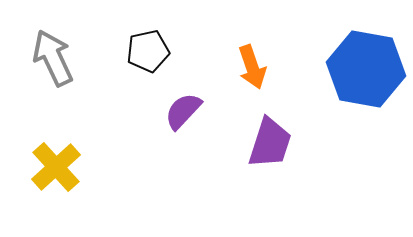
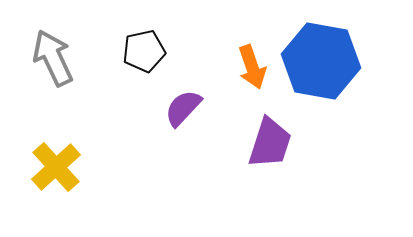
black pentagon: moved 4 px left
blue hexagon: moved 45 px left, 8 px up
purple semicircle: moved 3 px up
